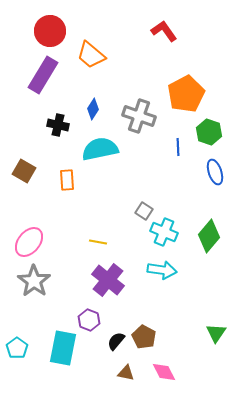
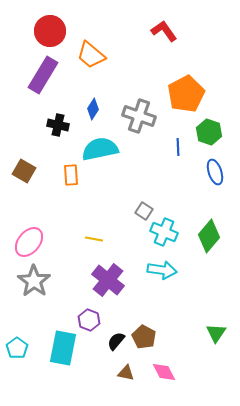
orange rectangle: moved 4 px right, 5 px up
yellow line: moved 4 px left, 3 px up
